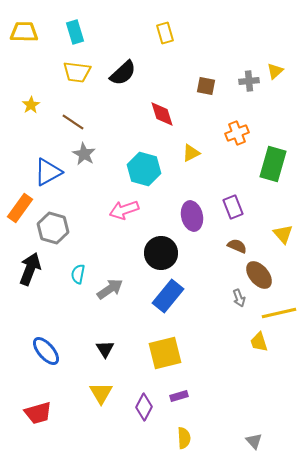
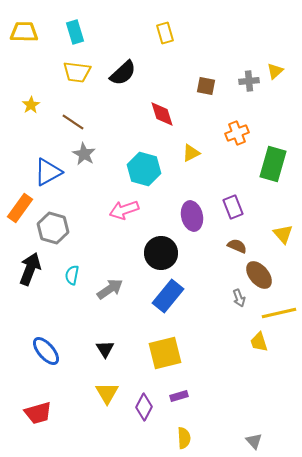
cyan semicircle at (78, 274): moved 6 px left, 1 px down
yellow triangle at (101, 393): moved 6 px right
